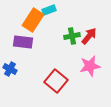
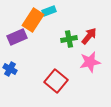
cyan rectangle: moved 1 px down
green cross: moved 3 px left, 3 px down
purple rectangle: moved 6 px left, 5 px up; rotated 30 degrees counterclockwise
pink star: moved 4 px up
